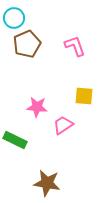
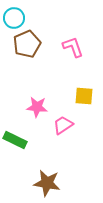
pink L-shape: moved 2 px left, 1 px down
